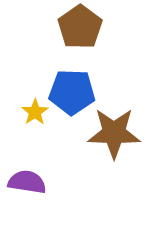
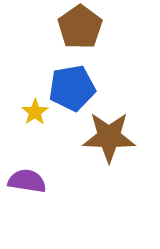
blue pentagon: moved 4 px up; rotated 12 degrees counterclockwise
brown star: moved 5 px left, 4 px down
purple semicircle: moved 1 px up
